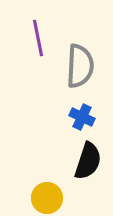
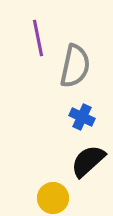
gray semicircle: moved 5 px left; rotated 9 degrees clockwise
black semicircle: rotated 150 degrees counterclockwise
yellow circle: moved 6 px right
